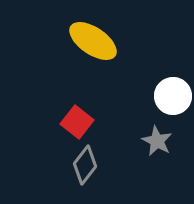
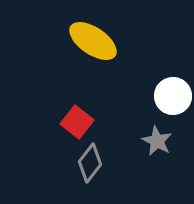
gray diamond: moved 5 px right, 2 px up
